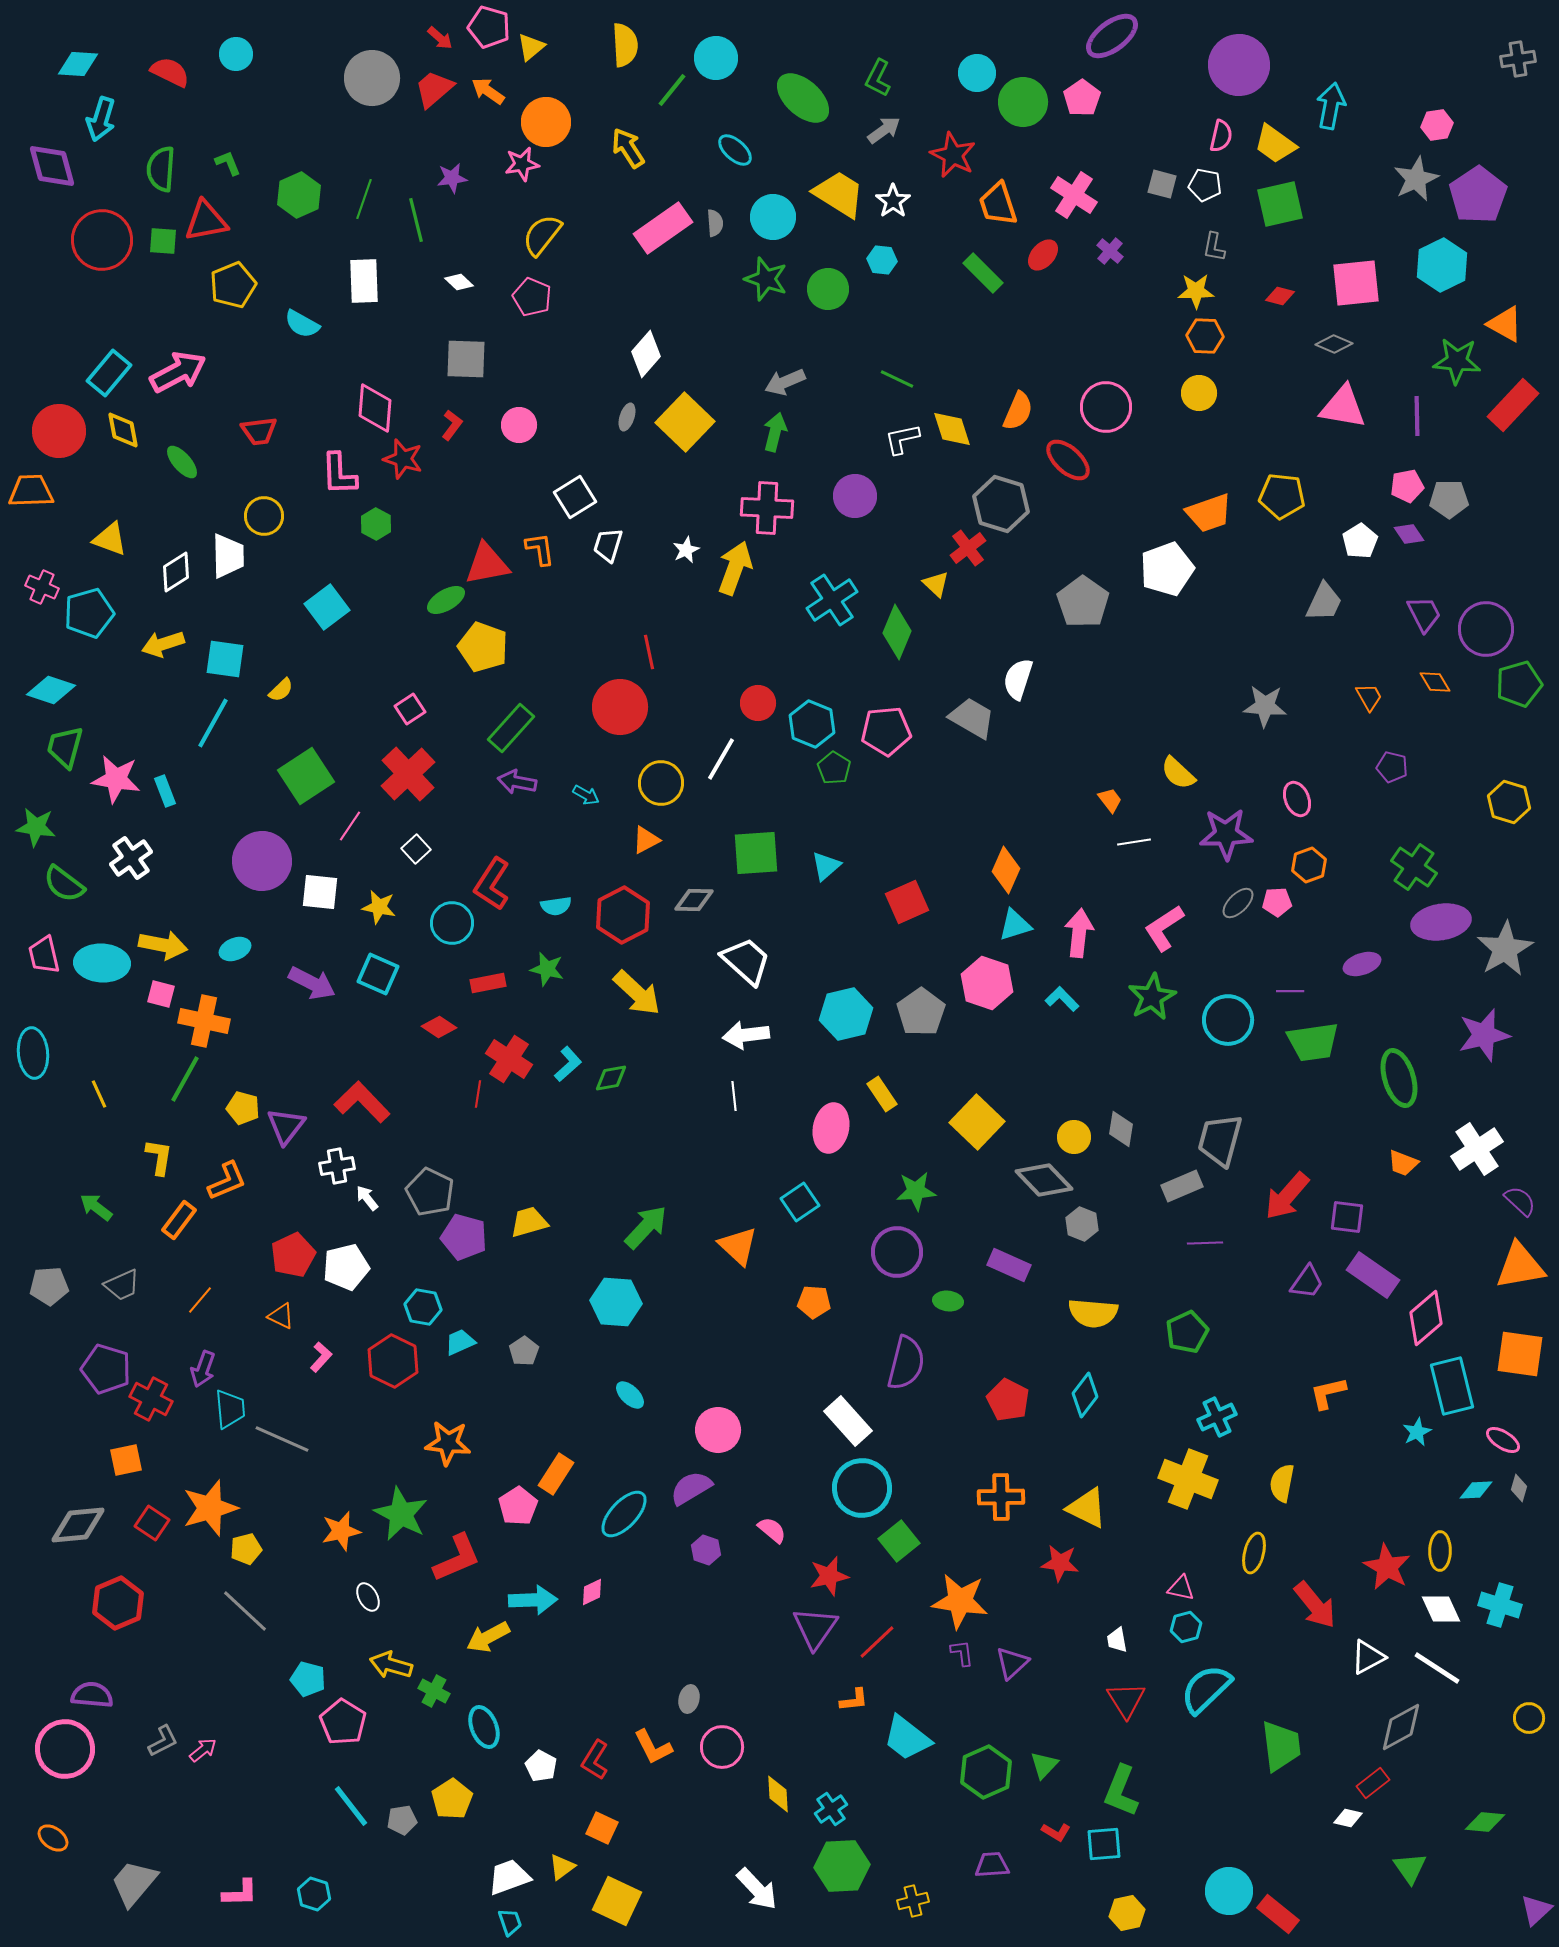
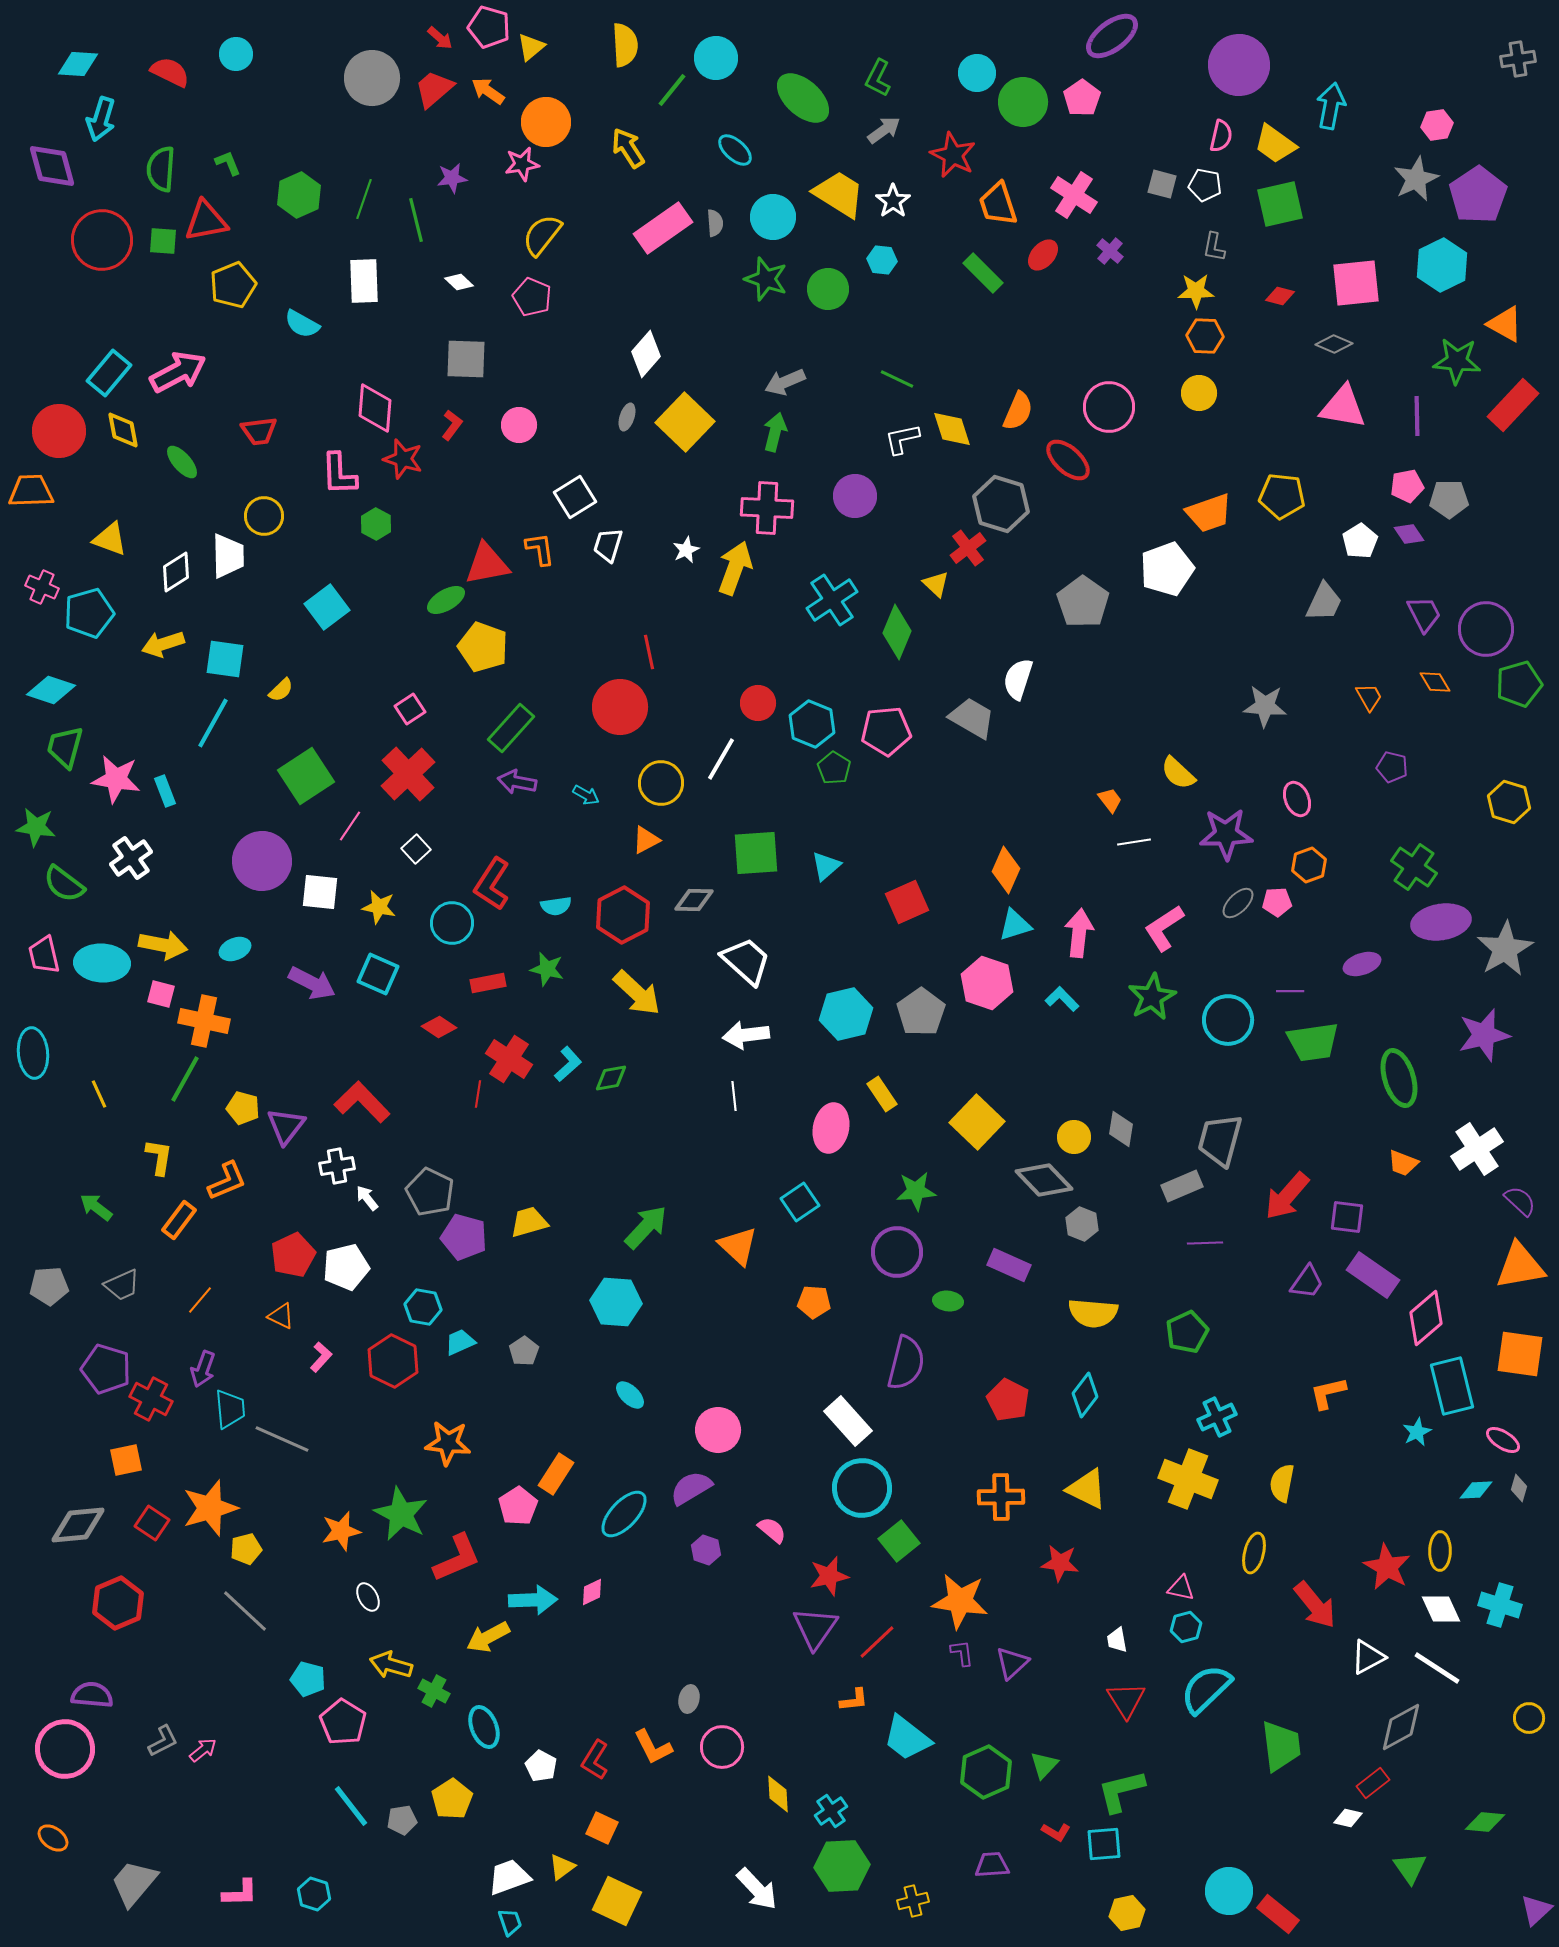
pink circle at (1106, 407): moved 3 px right
yellow triangle at (1087, 1508): moved 19 px up
green L-shape at (1121, 1791): rotated 54 degrees clockwise
cyan cross at (831, 1809): moved 2 px down
